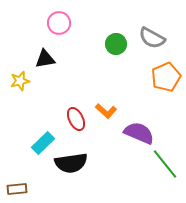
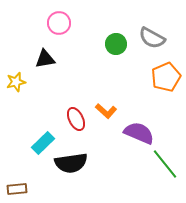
yellow star: moved 4 px left, 1 px down
